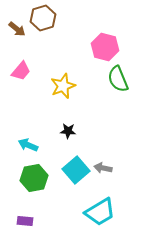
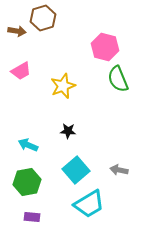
brown arrow: moved 2 px down; rotated 30 degrees counterclockwise
pink trapezoid: rotated 20 degrees clockwise
gray arrow: moved 16 px right, 2 px down
green hexagon: moved 7 px left, 4 px down
cyan trapezoid: moved 11 px left, 8 px up
purple rectangle: moved 7 px right, 4 px up
